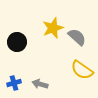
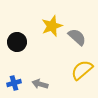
yellow star: moved 1 px left, 2 px up
yellow semicircle: rotated 105 degrees clockwise
